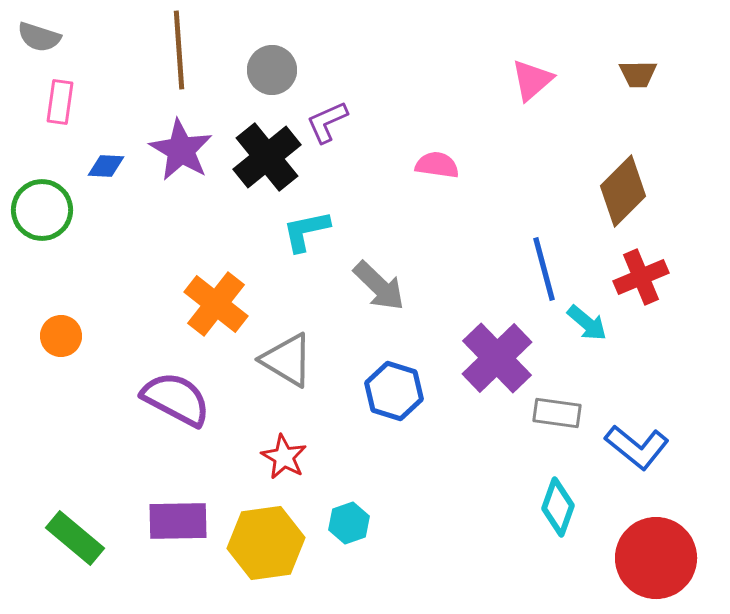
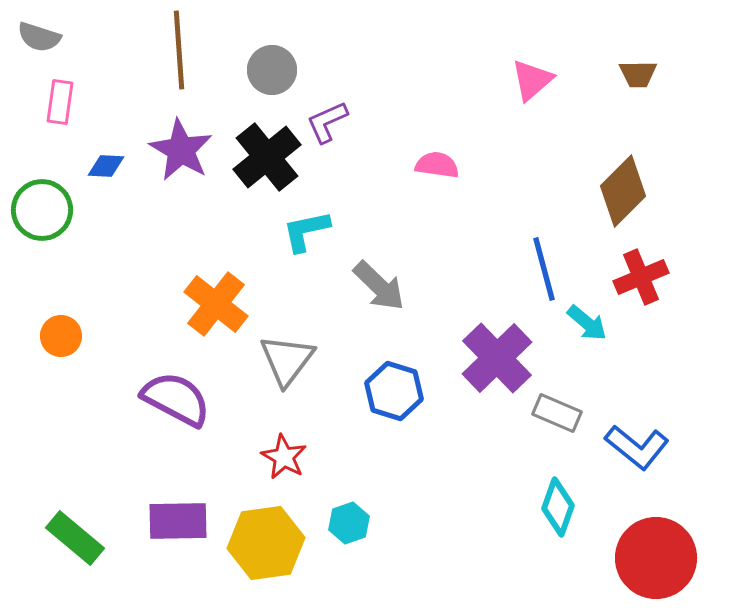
gray triangle: rotated 36 degrees clockwise
gray rectangle: rotated 15 degrees clockwise
